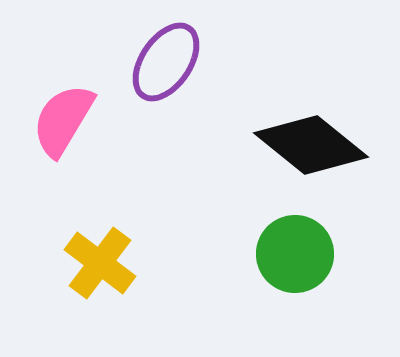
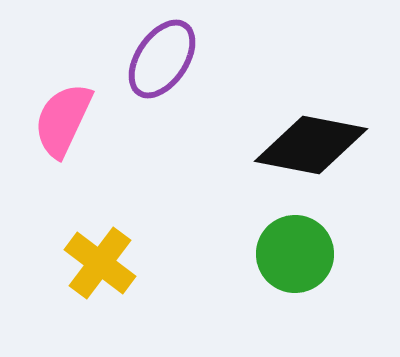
purple ellipse: moved 4 px left, 3 px up
pink semicircle: rotated 6 degrees counterclockwise
black diamond: rotated 28 degrees counterclockwise
